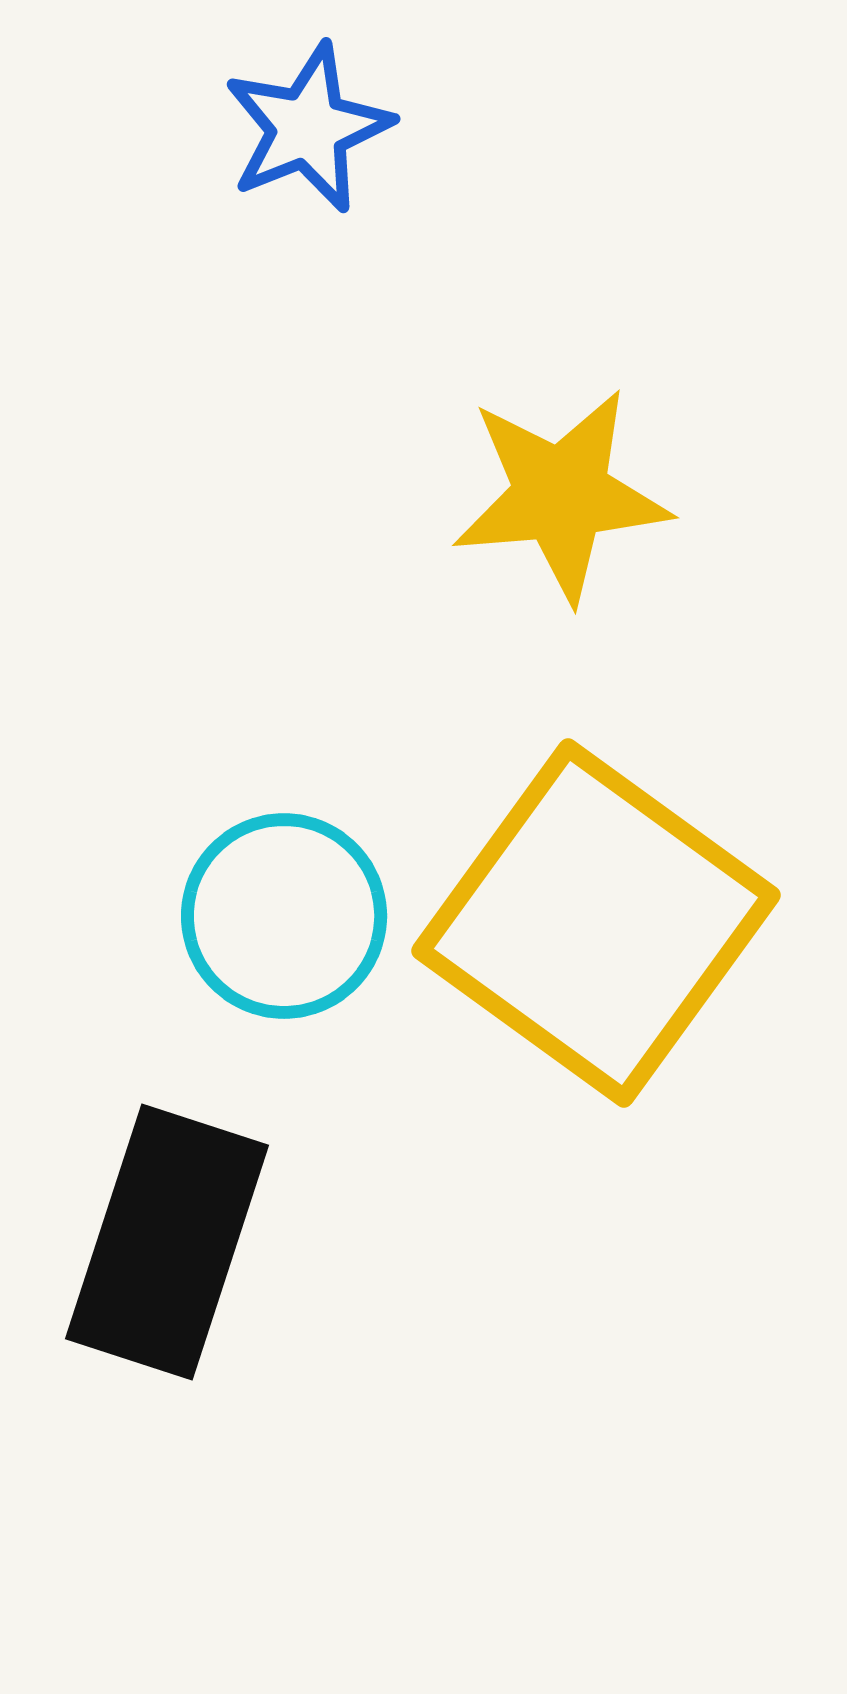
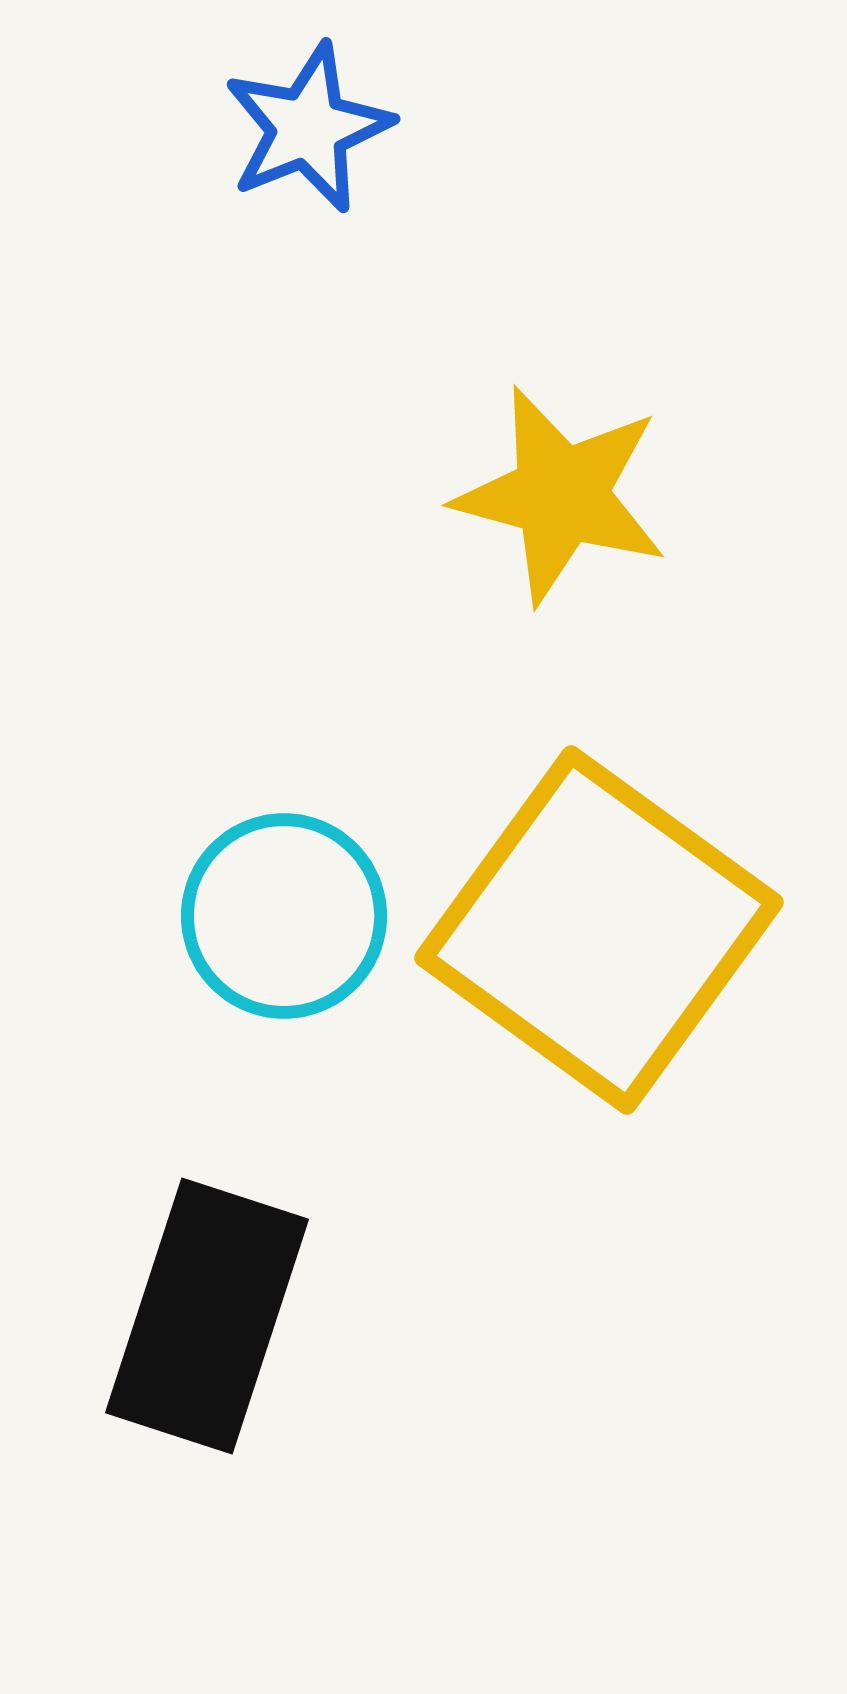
yellow star: rotated 20 degrees clockwise
yellow square: moved 3 px right, 7 px down
black rectangle: moved 40 px right, 74 px down
